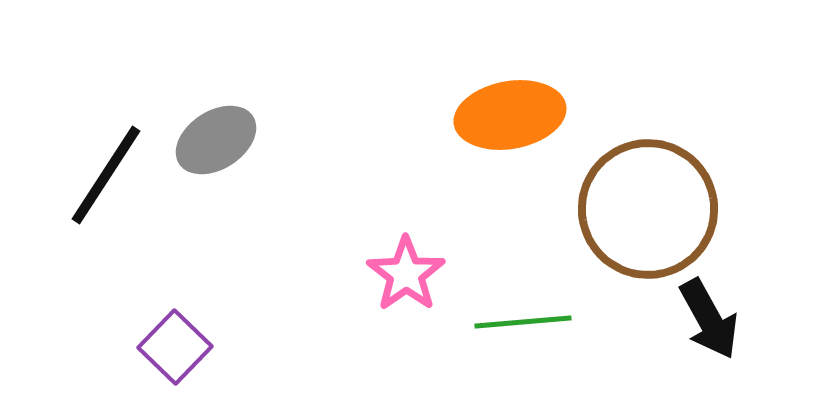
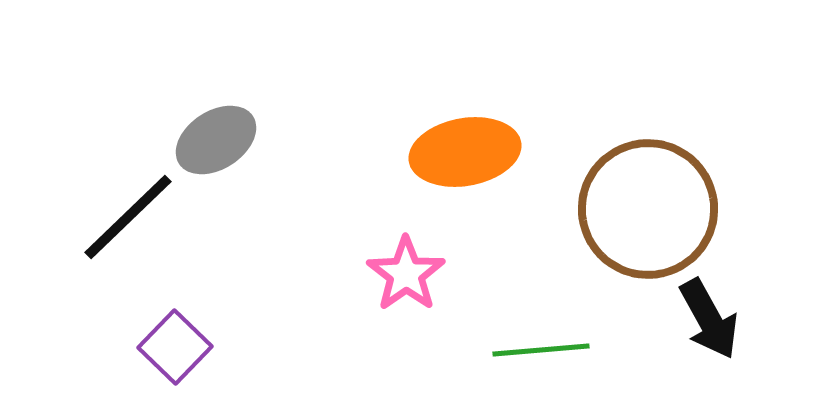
orange ellipse: moved 45 px left, 37 px down
black line: moved 22 px right, 42 px down; rotated 13 degrees clockwise
green line: moved 18 px right, 28 px down
